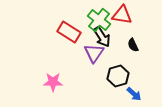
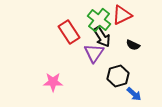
red triangle: rotated 35 degrees counterclockwise
red rectangle: rotated 25 degrees clockwise
black semicircle: rotated 40 degrees counterclockwise
